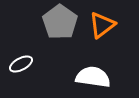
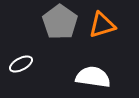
orange triangle: rotated 20 degrees clockwise
